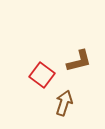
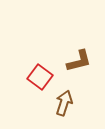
red square: moved 2 px left, 2 px down
